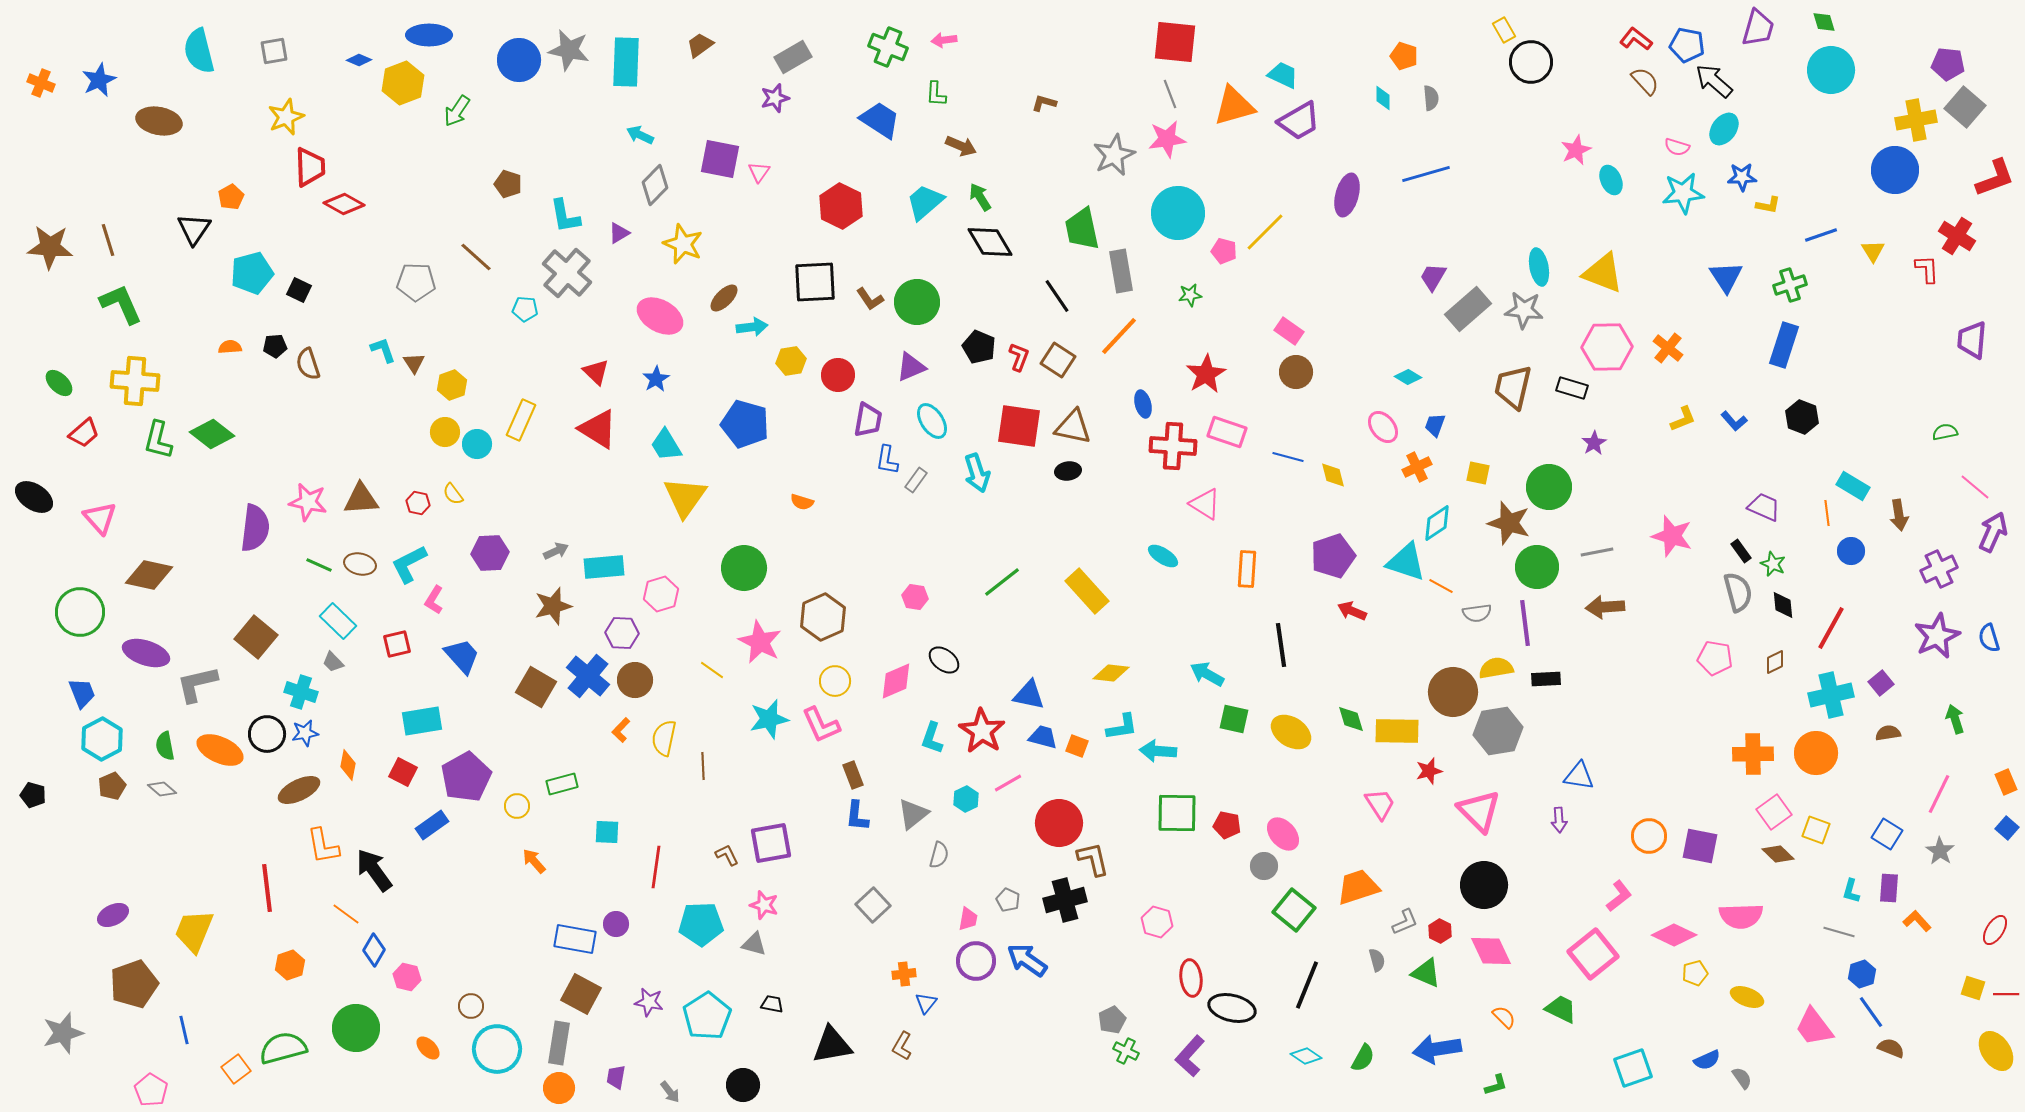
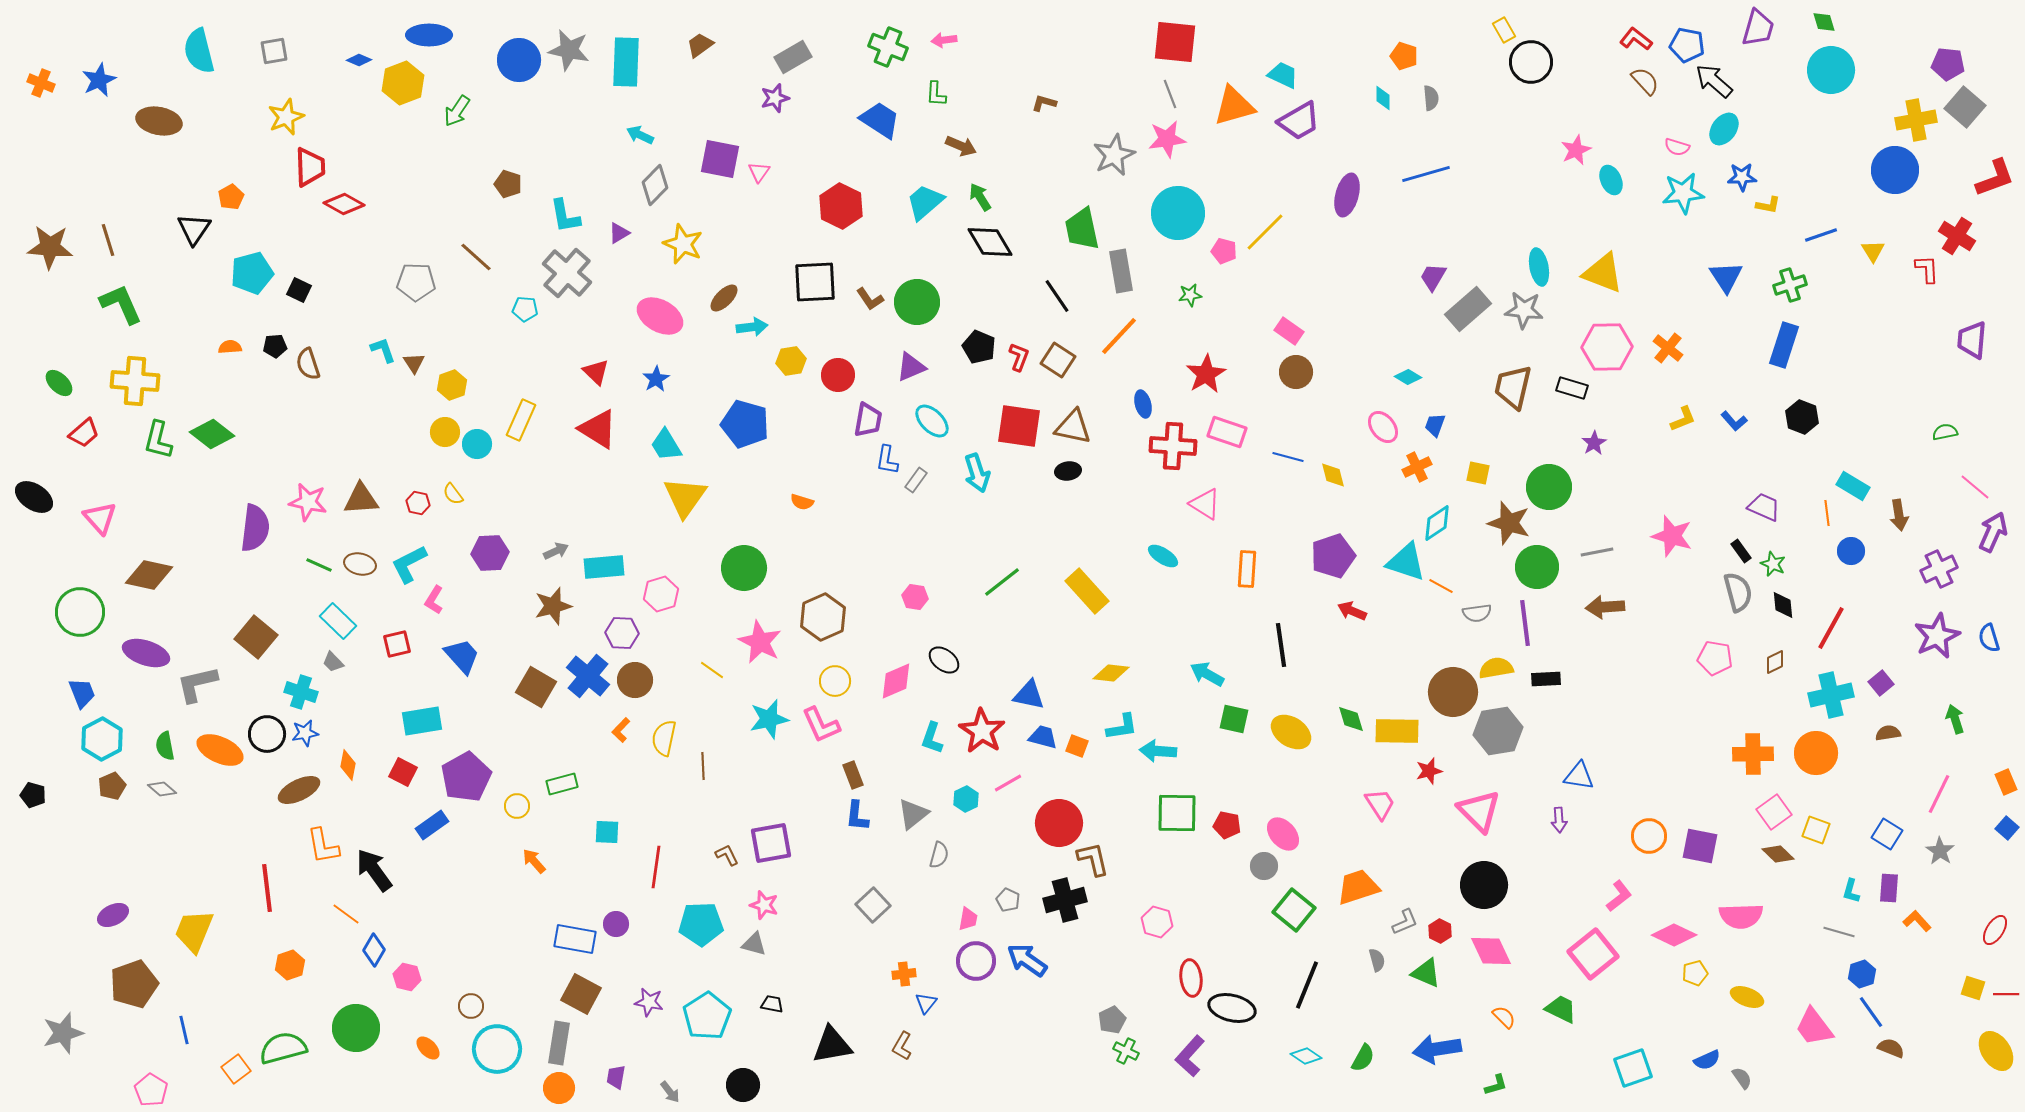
cyan ellipse at (932, 421): rotated 12 degrees counterclockwise
